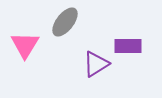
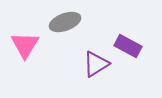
gray ellipse: rotated 32 degrees clockwise
purple rectangle: rotated 28 degrees clockwise
